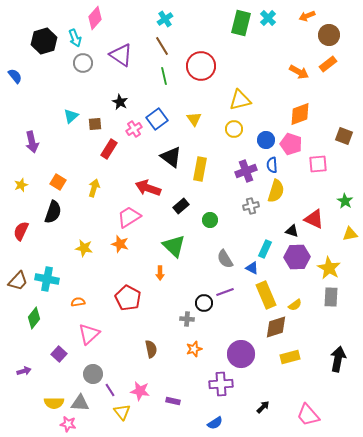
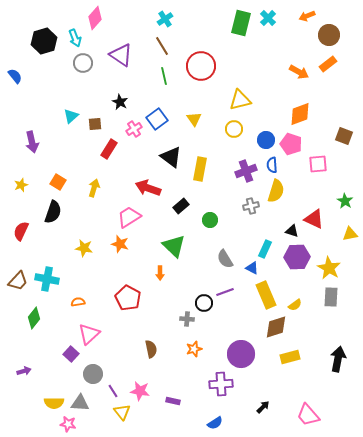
purple square at (59, 354): moved 12 px right
purple line at (110, 390): moved 3 px right, 1 px down
